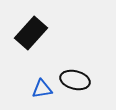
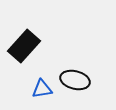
black rectangle: moved 7 px left, 13 px down
